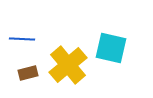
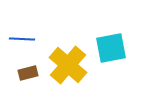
cyan square: rotated 24 degrees counterclockwise
yellow cross: rotated 9 degrees counterclockwise
